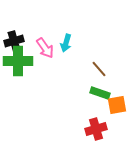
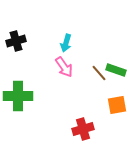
black cross: moved 2 px right
pink arrow: moved 19 px right, 19 px down
green cross: moved 35 px down
brown line: moved 4 px down
green rectangle: moved 16 px right, 23 px up
red cross: moved 13 px left
